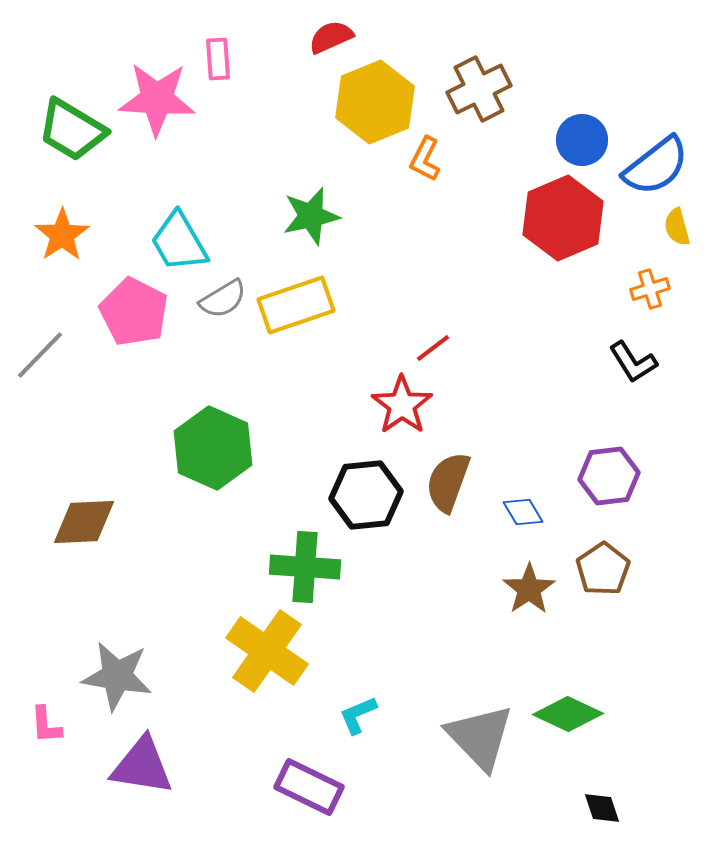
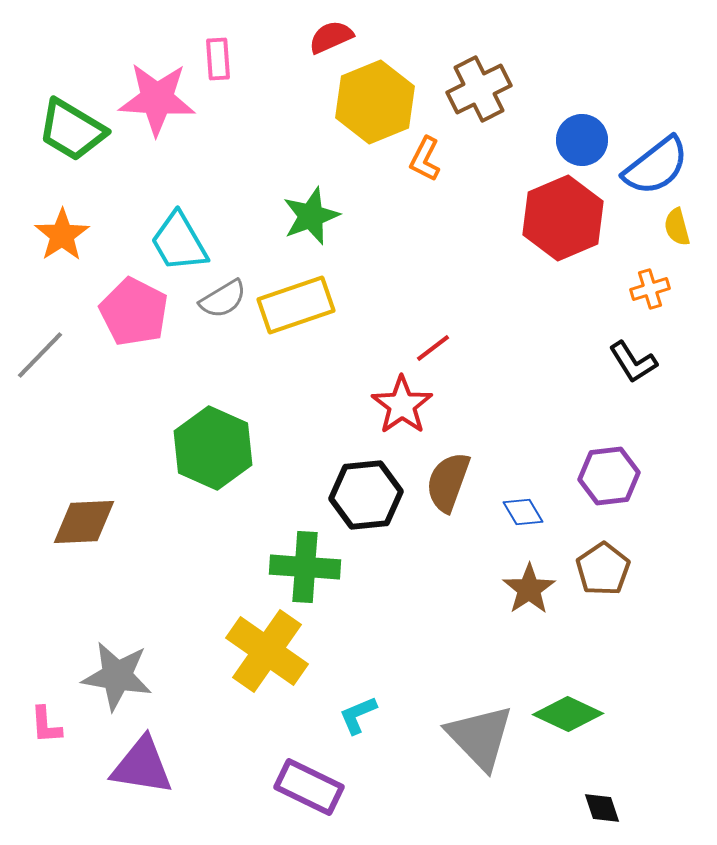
green star: rotated 8 degrees counterclockwise
